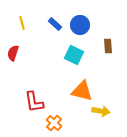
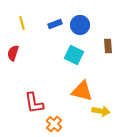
blue rectangle: rotated 64 degrees counterclockwise
red L-shape: moved 1 px down
orange cross: moved 1 px down
